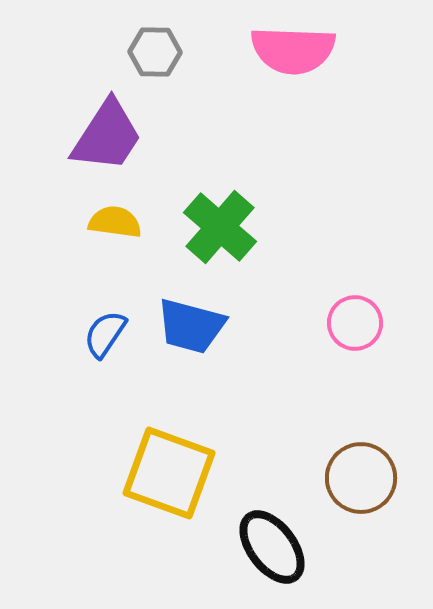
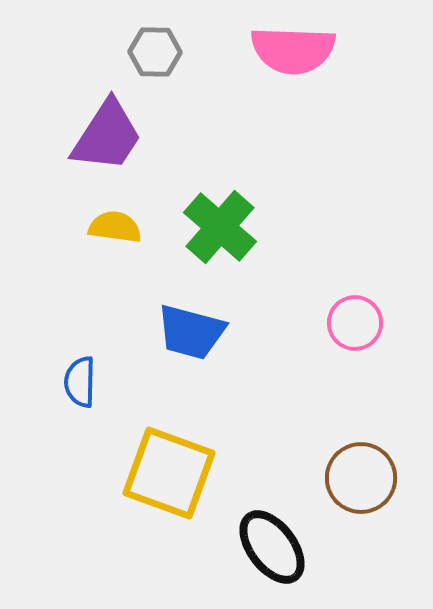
yellow semicircle: moved 5 px down
blue trapezoid: moved 6 px down
blue semicircle: moved 25 px left, 48 px down; rotated 33 degrees counterclockwise
